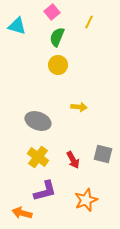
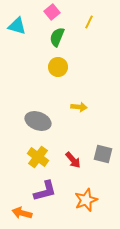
yellow circle: moved 2 px down
red arrow: rotated 12 degrees counterclockwise
